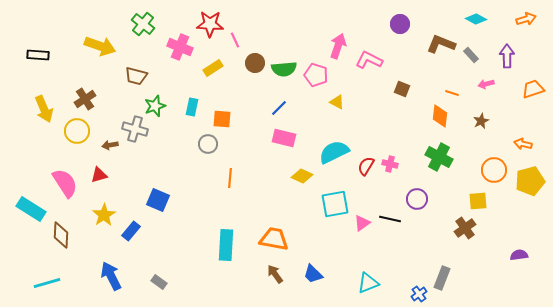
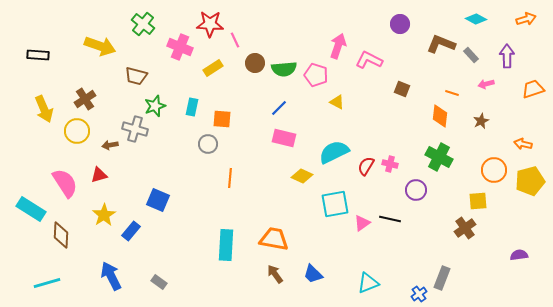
purple circle at (417, 199): moved 1 px left, 9 px up
